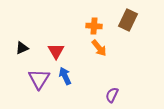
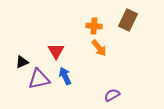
black triangle: moved 14 px down
purple triangle: rotated 45 degrees clockwise
purple semicircle: rotated 35 degrees clockwise
